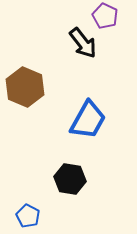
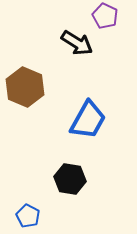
black arrow: moved 6 px left; rotated 20 degrees counterclockwise
